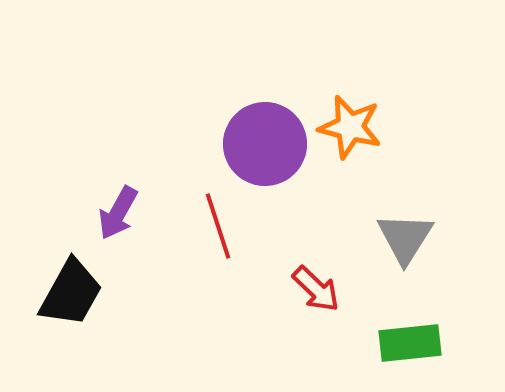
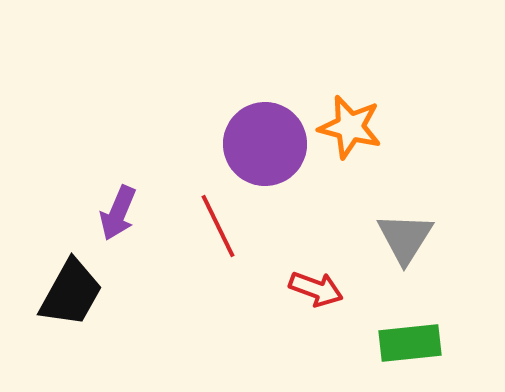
purple arrow: rotated 6 degrees counterclockwise
red line: rotated 8 degrees counterclockwise
red arrow: rotated 24 degrees counterclockwise
